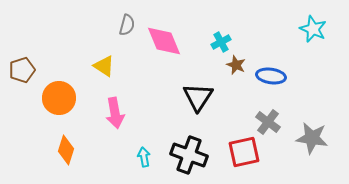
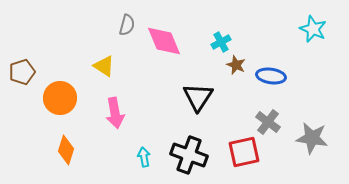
brown pentagon: moved 2 px down
orange circle: moved 1 px right
